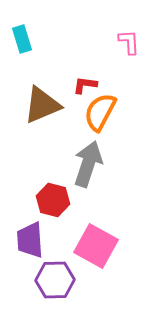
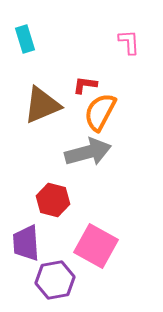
cyan rectangle: moved 3 px right
gray arrow: moved 12 px up; rotated 57 degrees clockwise
purple trapezoid: moved 4 px left, 3 px down
purple hexagon: rotated 9 degrees counterclockwise
